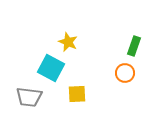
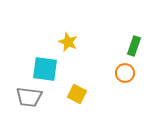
cyan square: moved 6 px left, 1 px down; rotated 20 degrees counterclockwise
yellow square: rotated 30 degrees clockwise
